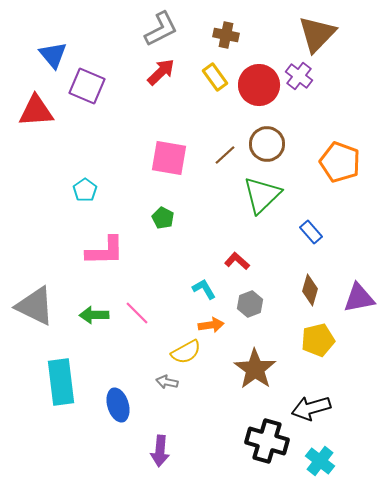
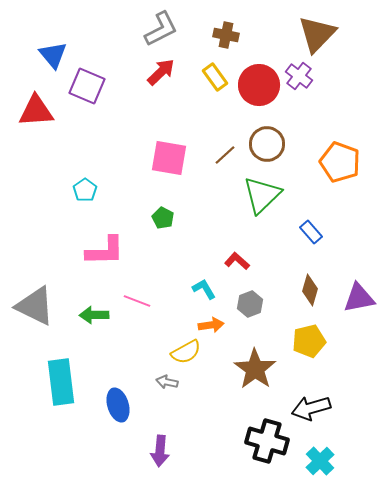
pink line: moved 12 px up; rotated 24 degrees counterclockwise
yellow pentagon: moved 9 px left, 1 px down
cyan cross: rotated 8 degrees clockwise
